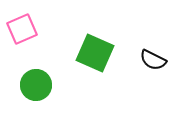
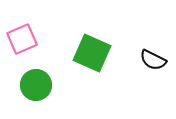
pink square: moved 10 px down
green square: moved 3 px left
